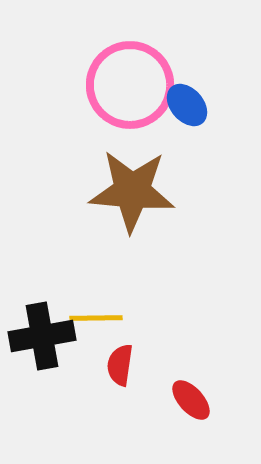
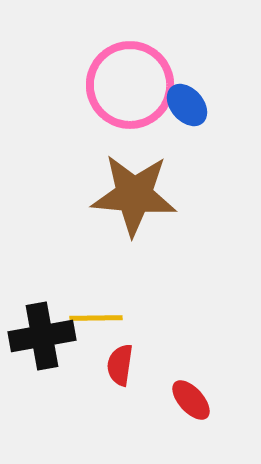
brown star: moved 2 px right, 4 px down
